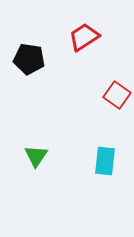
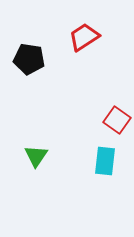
red square: moved 25 px down
